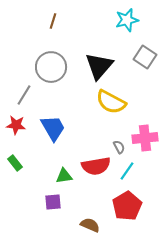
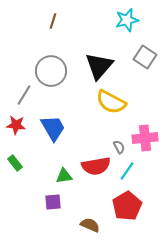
gray circle: moved 4 px down
